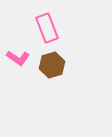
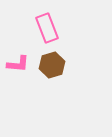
pink L-shape: moved 6 px down; rotated 30 degrees counterclockwise
